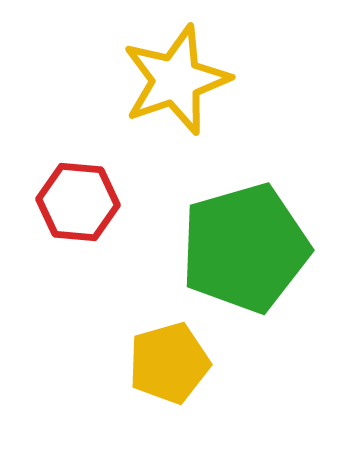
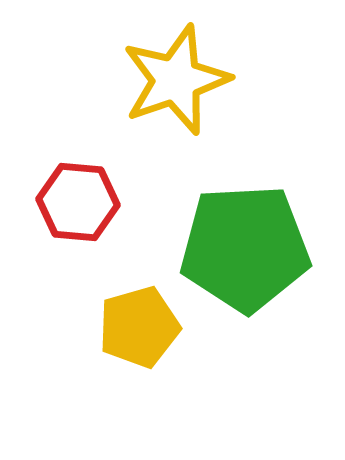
green pentagon: rotated 13 degrees clockwise
yellow pentagon: moved 30 px left, 36 px up
